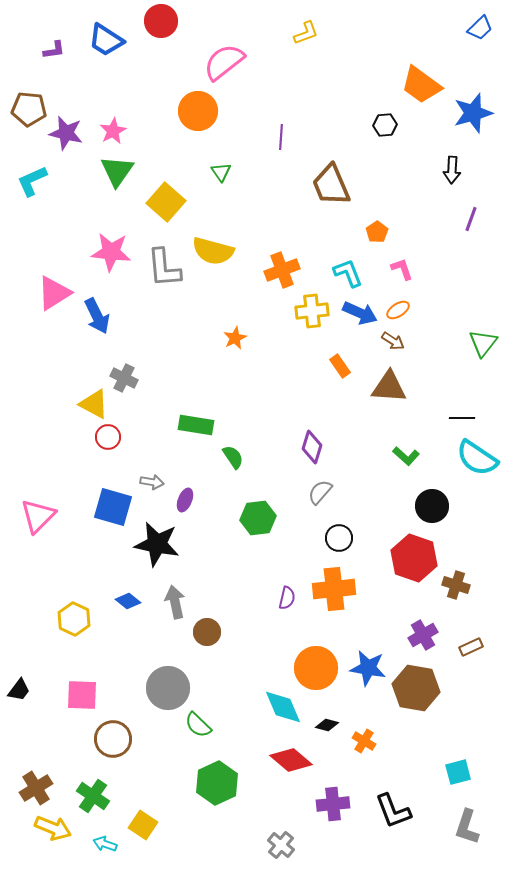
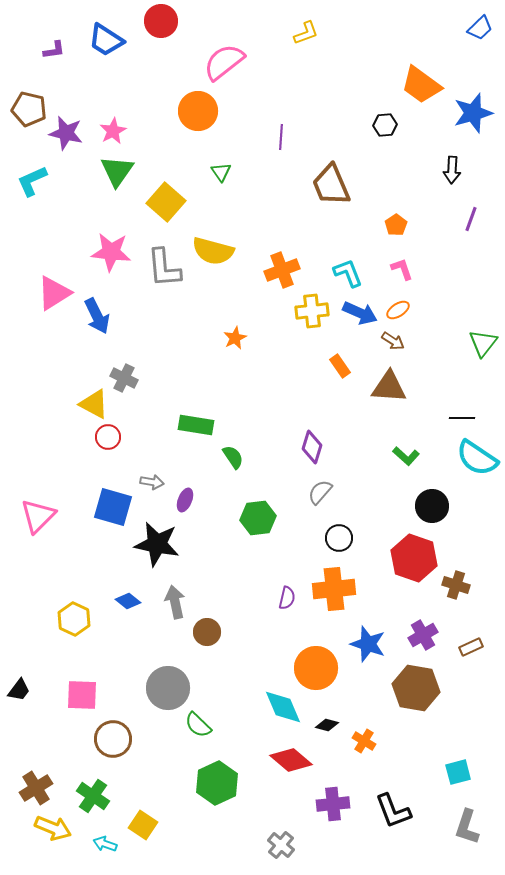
brown pentagon at (29, 109): rotated 8 degrees clockwise
orange pentagon at (377, 232): moved 19 px right, 7 px up
blue star at (368, 668): moved 24 px up; rotated 9 degrees clockwise
